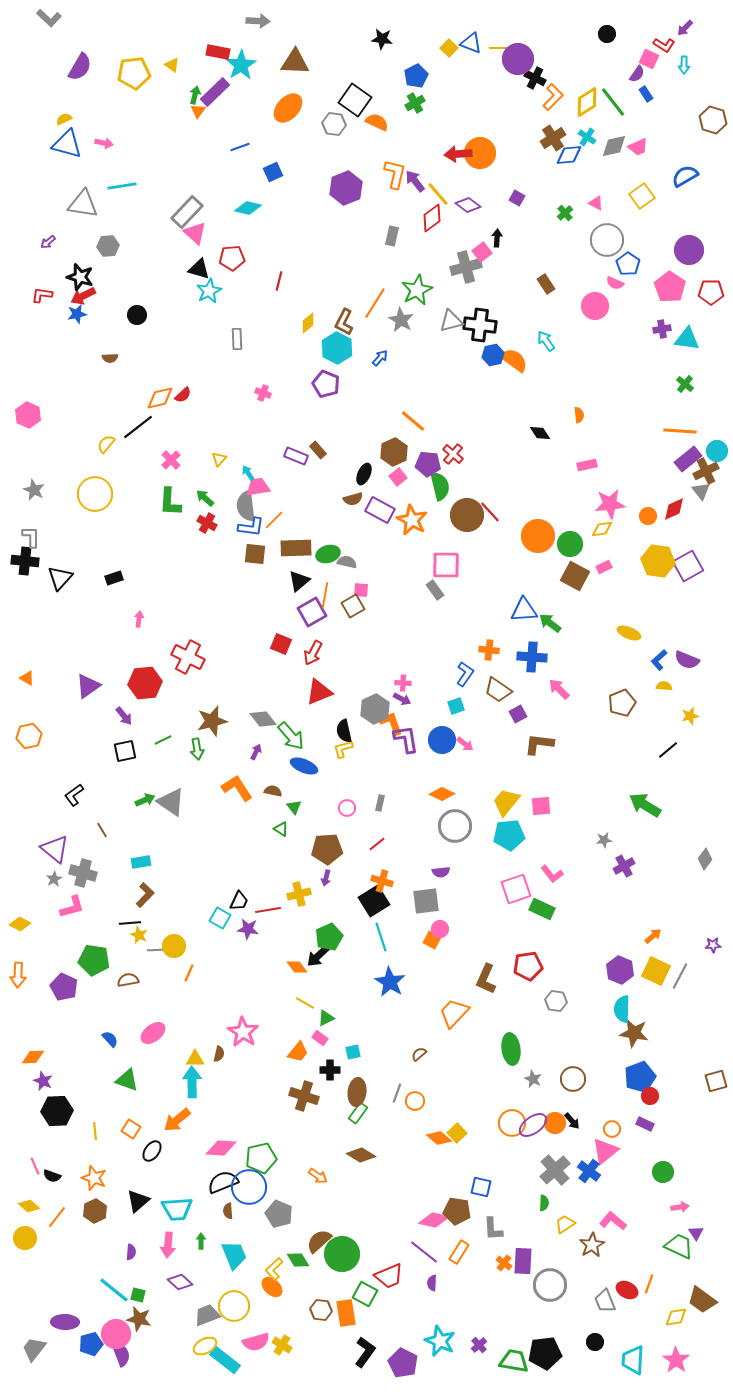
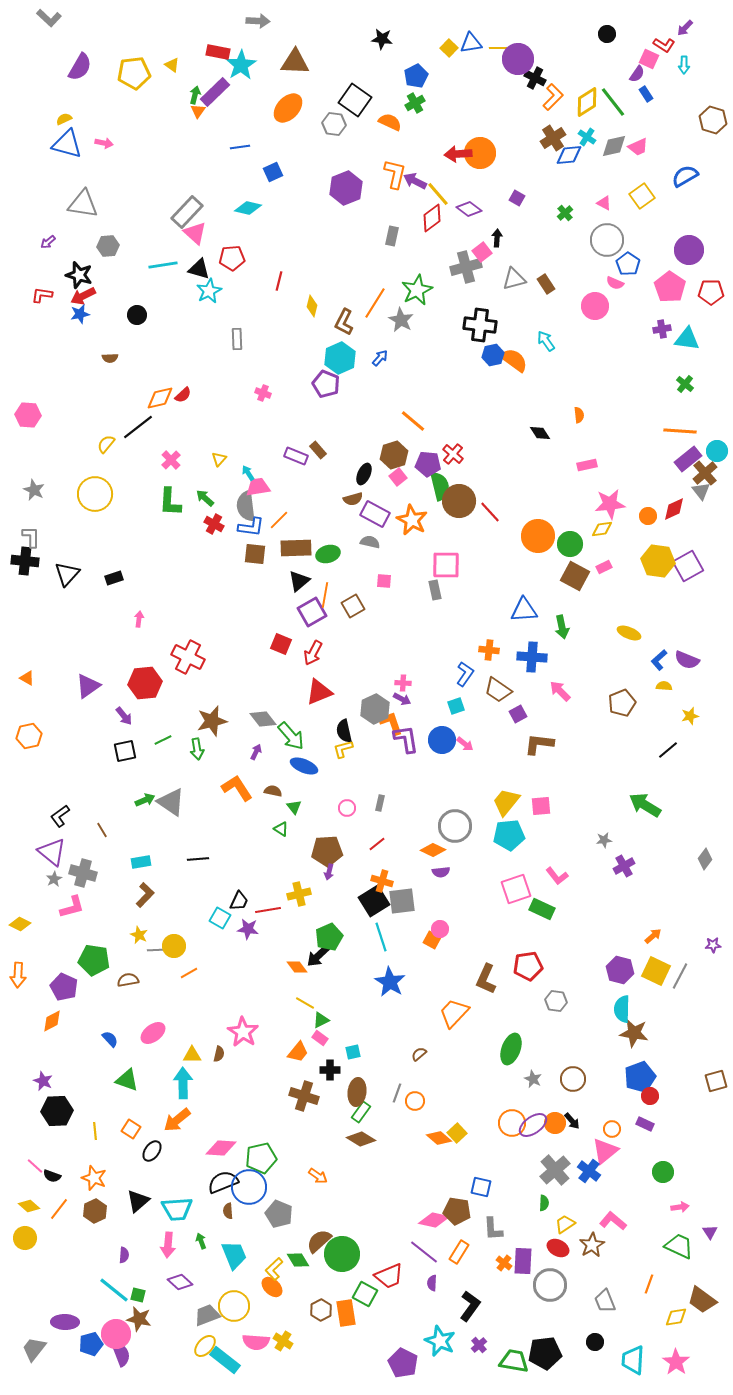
blue triangle at (471, 43): rotated 30 degrees counterclockwise
orange semicircle at (377, 122): moved 13 px right
blue line at (240, 147): rotated 12 degrees clockwise
purple arrow at (415, 181): rotated 25 degrees counterclockwise
cyan line at (122, 186): moved 41 px right, 79 px down
pink triangle at (596, 203): moved 8 px right
purple diamond at (468, 205): moved 1 px right, 4 px down
black star at (80, 277): moved 1 px left, 2 px up
blue star at (77, 314): moved 3 px right
gray triangle at (451, 321): moved 63 px right, 42 px up
yellow diamond at (308, 323): moved 4 px right, 17 px up; rotated 35 degrees counterclockwise
cyan hexagon at (337, 348): moved 3 px right, 10 px down; rotated 8 degrees clockwise
pink hexagon at (28, 415): rotated 20 degrees counterclockwise
brown hexagon at (394, 452): moved 3 px down; rotated 8 degrees clockwise
brown cross at (706, 471): moved 1 px left, 2 px down; rotated 15 degrees counterclockwise
purple rectangle at (380, 510): moved 5 px left, 4 px down
brown circle at (467, 515): moved 8 px left, 14 px up
orange line at (274, 520): moved 5 px right
red cross at (207, 523): moved 7 px right, 1 px down
gray semicircle at (347, 562): moved 23 px right, 20 px up
black triangle at (60, 578): moved 7 px right, 4 px up
pink square at (361, 590): moved 23 px right, 9 px up
gray rectangle at (435, 590): rotated 24 degrees clockwise
green arrow at (550, 623): moved 12 px right, 4 px down; rotated 140 degrees counterclockwise
pink arrow at (559, 689): moved 1 px right, 2 px down
orange diamond at (442, 794): moved 9 px left, 56 px down
black L-shape at (74, 795): moved 14 px left, 21 px down
purple triangle at (55, 849): moved 3 px left, 3 px down
brown pentagon at (327, 849): moved 2 px down
pink L-shape at (552, 874): moved 5 px right, 2 px down
purple arrow at (326, 878): moved 3 px right, 6 px up
gray square at (426, 901): moved 24 px left
black line at (130, 923): moved 68 px right, 64 px up
purple hexagon at (620, 970): rotated 8 degrees counterclockwise
orange line at (189, 973): rotated 36 degrees clockwise
green triangle at (326, 1018): moved 5 px left, 2 px down
green ellipse at (511, 1049): rotated 28 degrees clockwise
orange diamond at (33, 1057): moved 19 px right, 36 px up; rotated 25 degrees counterclockwise
yellow triangle at (195, 1059): moved 3 px left, 4 px up
cyan arrow at (192, 1082): moved 9 px left, 1 px down
green rectangle at (358, 1113): moved 3 px right, 1 px up
brown diamond at (361, 1155): moved 16 px up
pink line at (35, 1166): rotated 24 degrees counterclockwise
orange line at (57, 1217): moved 2 px right, 8 px up
purple triangle at (696, 1233): moved 14 px right, 1 px up
green arrow at (201, 1241): rotated 21 degrees counterclockwise
purple semicircle at (131, 1252): moved 7 px left, 3 px down
red ellipse at (627, 1290): moved 69 px left, 42 px up
brown hexagon at (321, 1310): rotated 25 degrees clockwise
pink semicircle at (256, 1342): rotated 20 degrees clockwise
yellow cross at (282, 1345): moved 1 px right, 4 px up
yellow ellipse at (205, 1346): rotated 20 degrees counterclockwise
black L-shape at (365, 1352): moved 105 px right, 46 px up
pink star at (676, 1360): moved 2 px down
